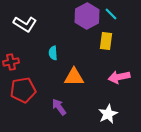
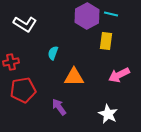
cyan line: rotated 32 degrees counterclockwise
cyan semicircle: rotated 24 degrees clockwise
pink arrow: moved 2 px up; rotated 15 degrees counterclockwise
white star: rotated 18 degrees counterclockwise
